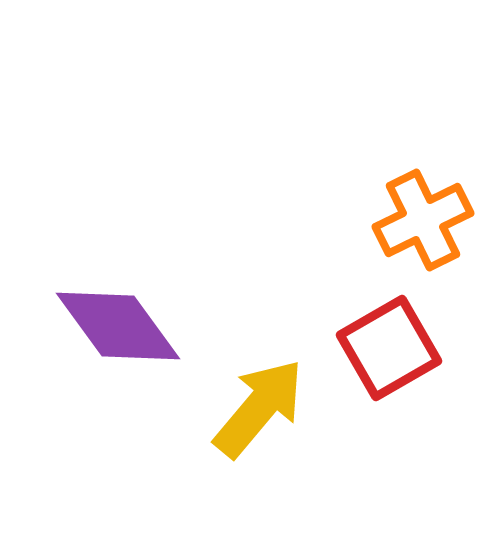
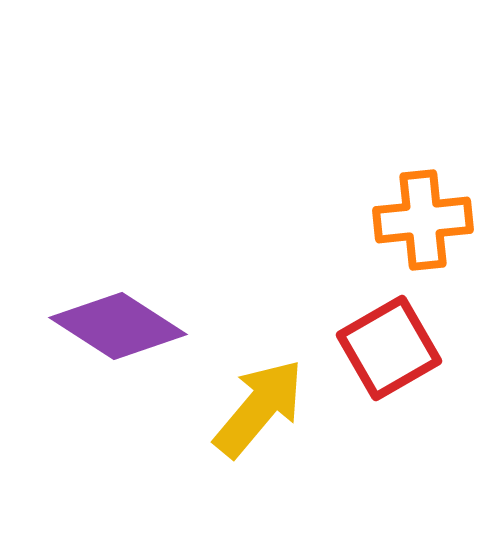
orange cross: rotated 20 degrees clockwise
purple diamond: rotated 21 degrees counterclockwise
